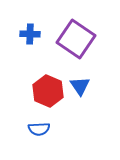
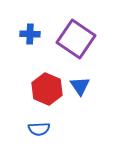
red hexagon: moved 1 px left, 2 px up
